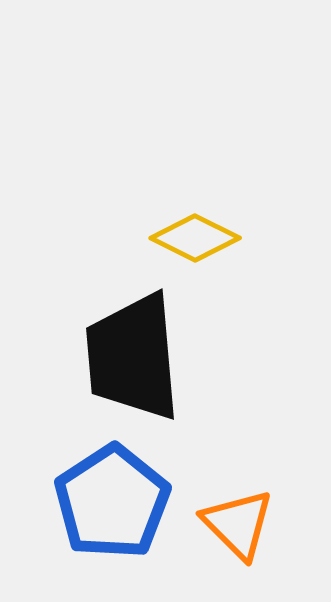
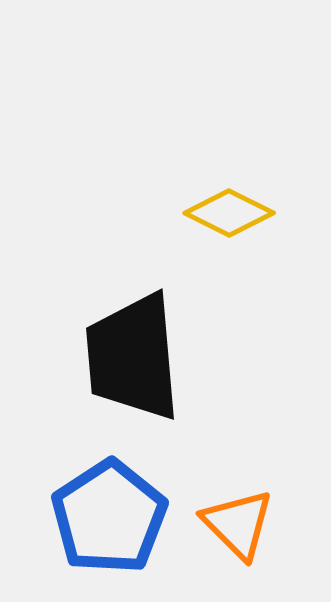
yellow diamond: moved 34 px right, 25 px up
blue pentagon: moved 3 px left, 15 px down
